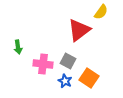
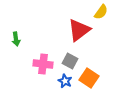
green arrow: moved 2 px left, 8 px up
gray square: moved 2 px right
